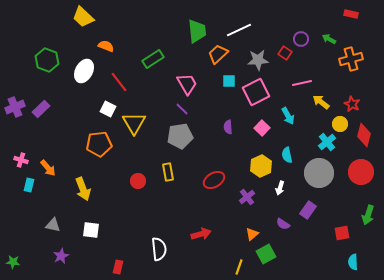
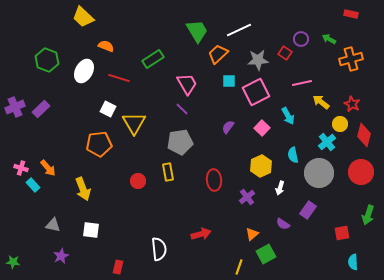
green trapezoid at (197, 31): rotated 25 degrees counterclockwise
red line at (119, 82): moved 4 px up; rotated 35 degrees counterclockwise
purple semicircle at (228, 127): rotated 40 degrees clockwise
gray pentagon at (180, 136): moved 6 px down
cyan semicircle at (287, 155): moved 6 px right
pink cross at (21, 160): moved 8 px down
red ellipse at (214, 180): rotated 65 degrees counterclockwise
cyan rectangle at (29, 185): moved 4 px right; rotated 56 degrees counterclockwise
